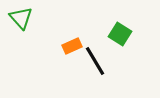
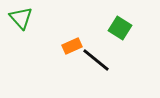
green square: moved 6 px up
black line: moved 1 px right, 1 px up; rotated 20 degrees counterclockwise
